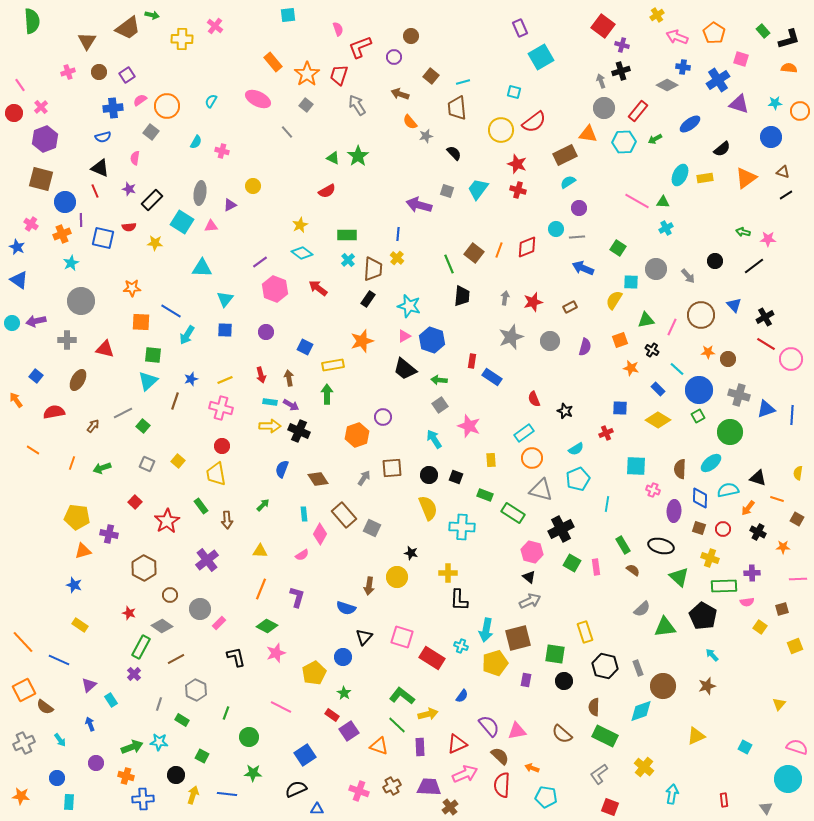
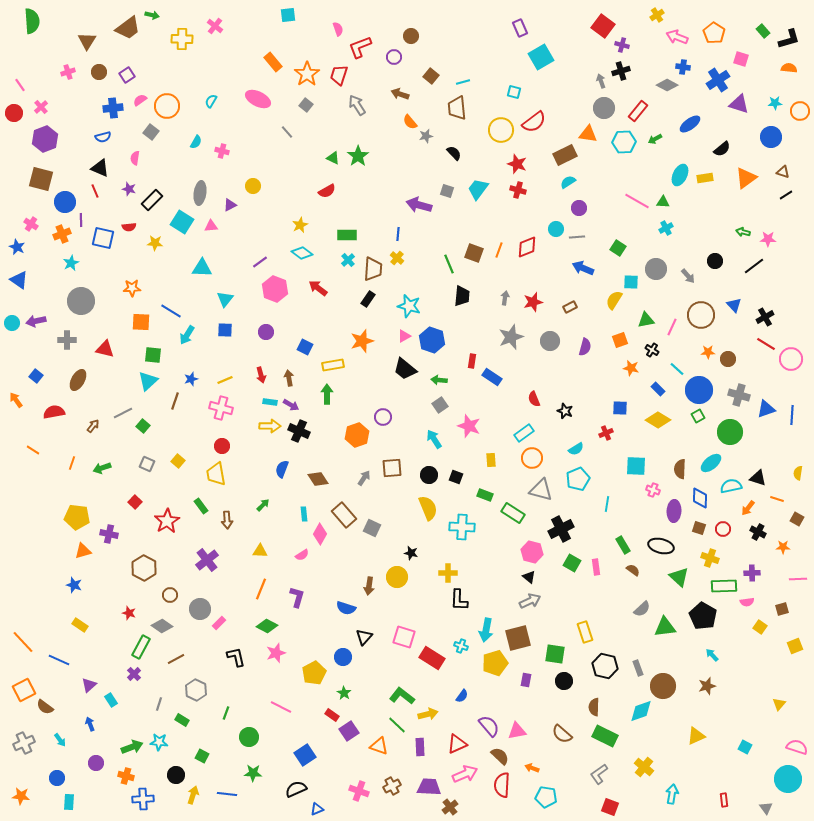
brown square at (474, 253): rotated 18 degrees counterclockwise
cyan semicircle at (728, 490): moved 3 px right, 4 px up
pink square at (402, 637): moved 2 px right
blue triangle at (317, 809): rotated 24 degrees counterclockwise
